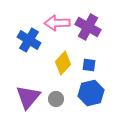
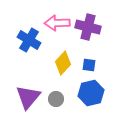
purple cross: rotated 15 degrees counterclockwise
